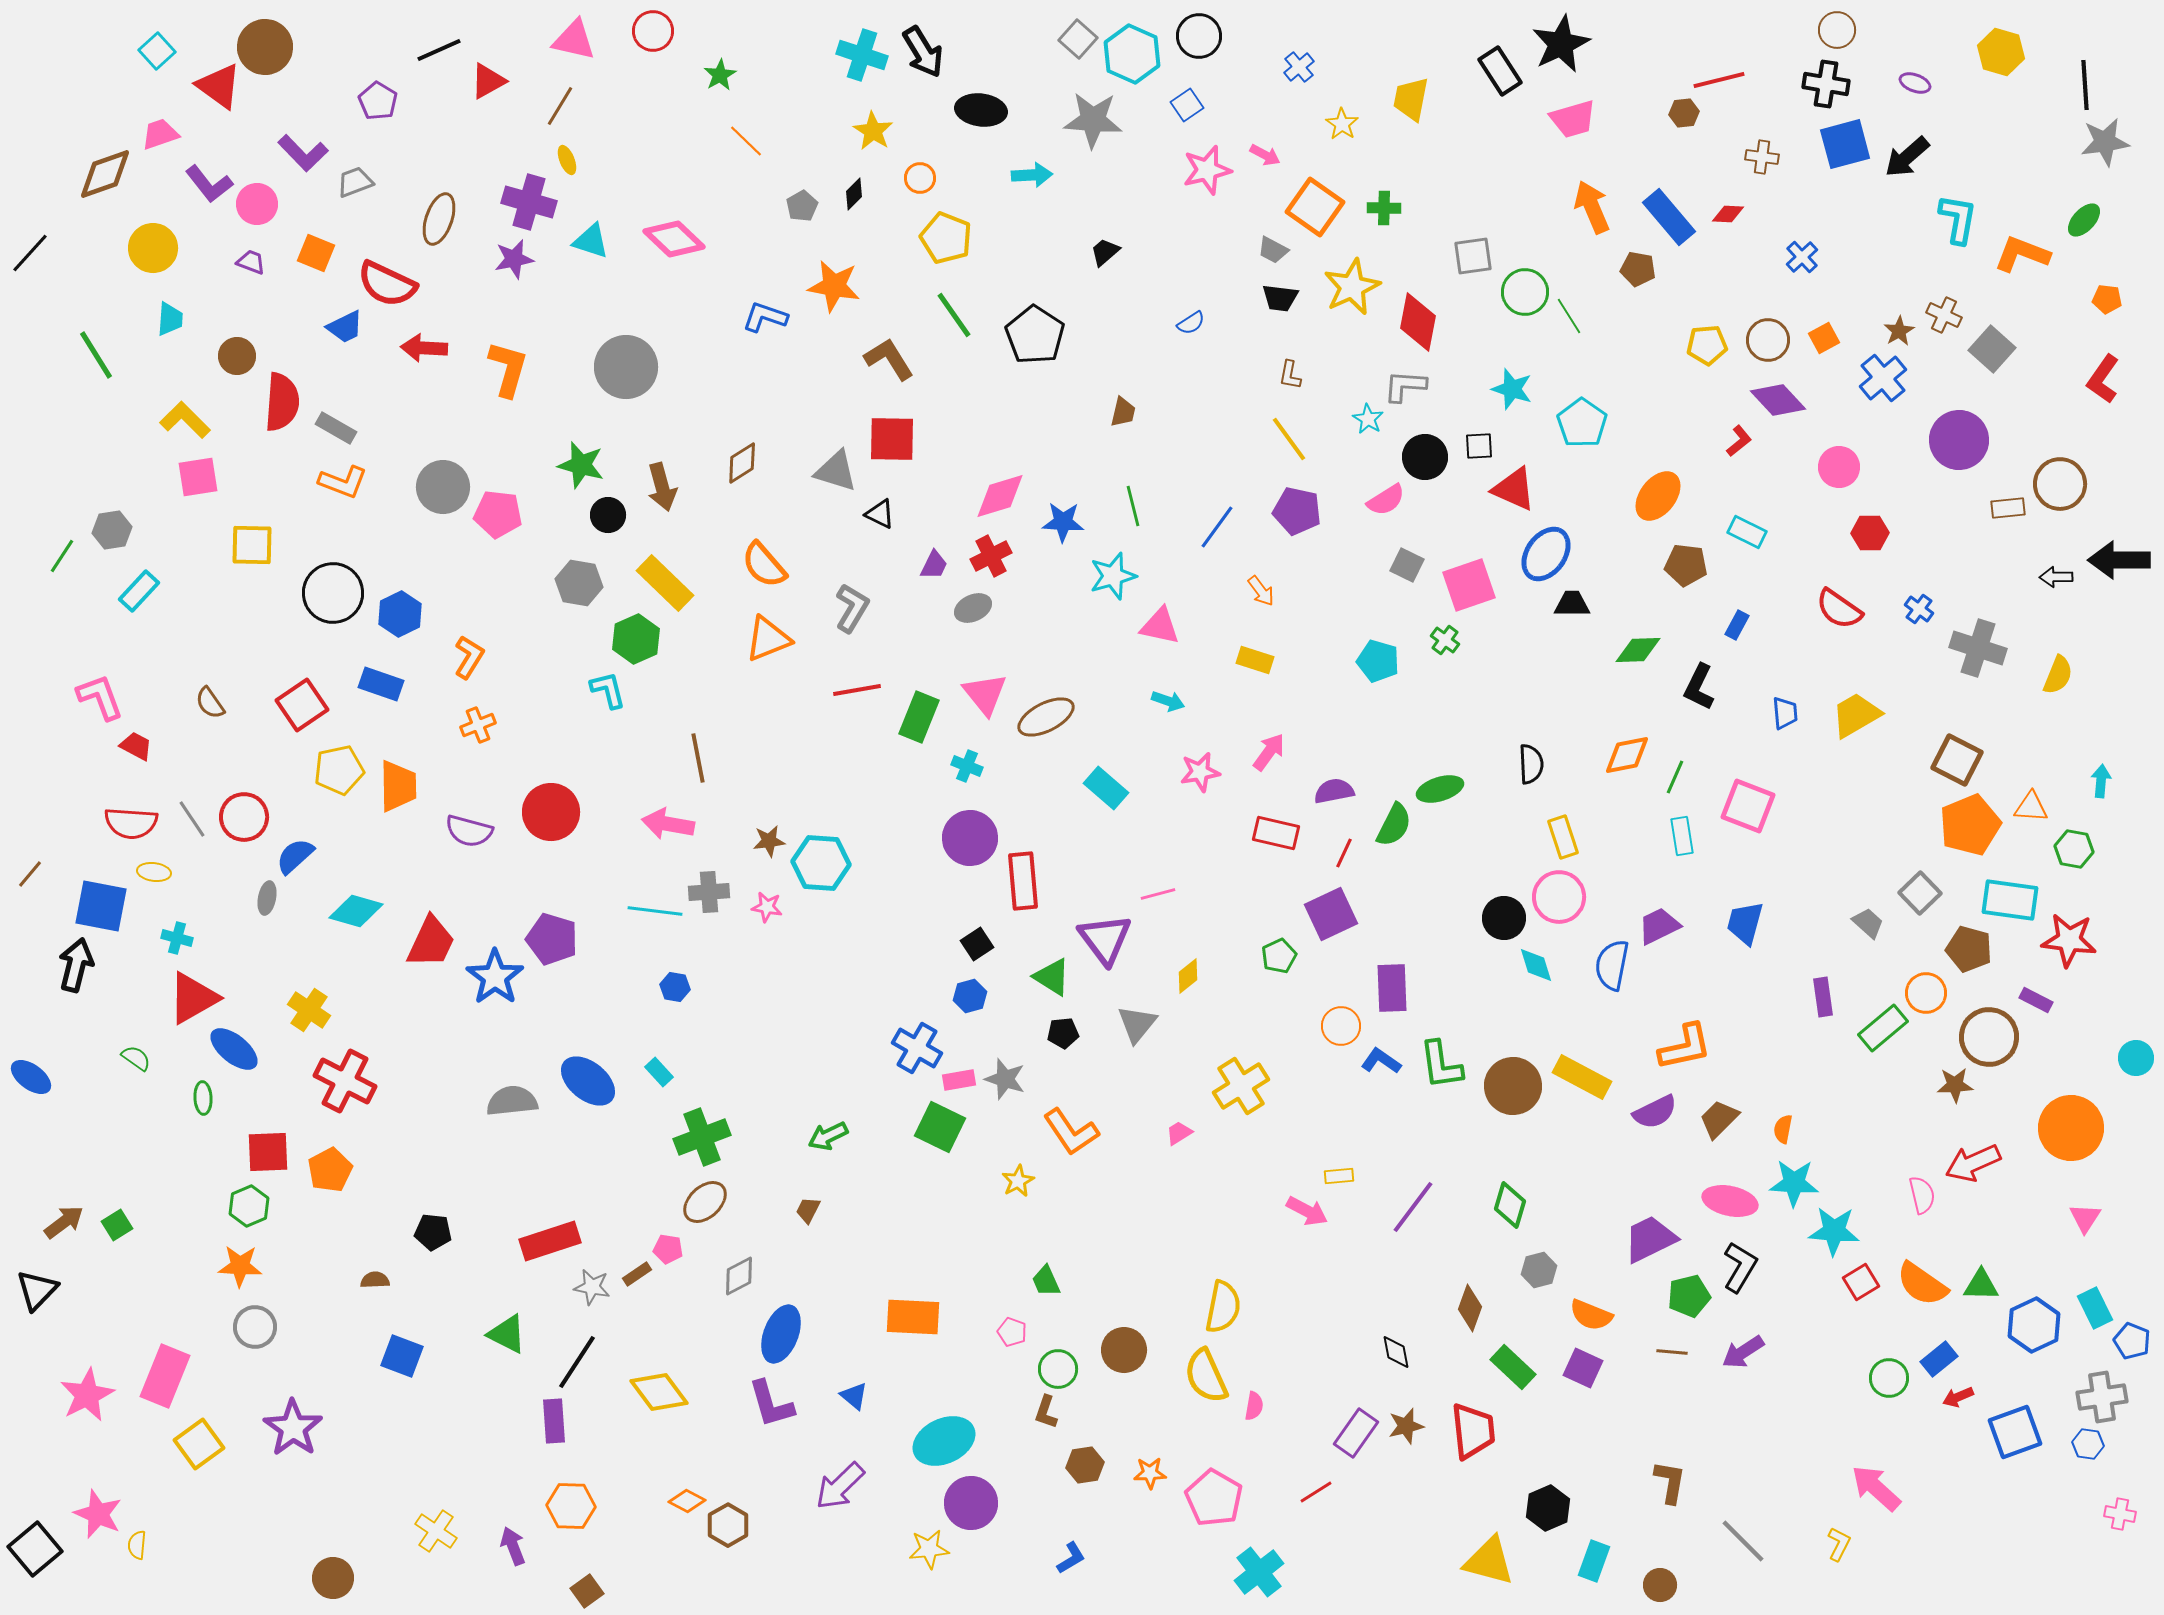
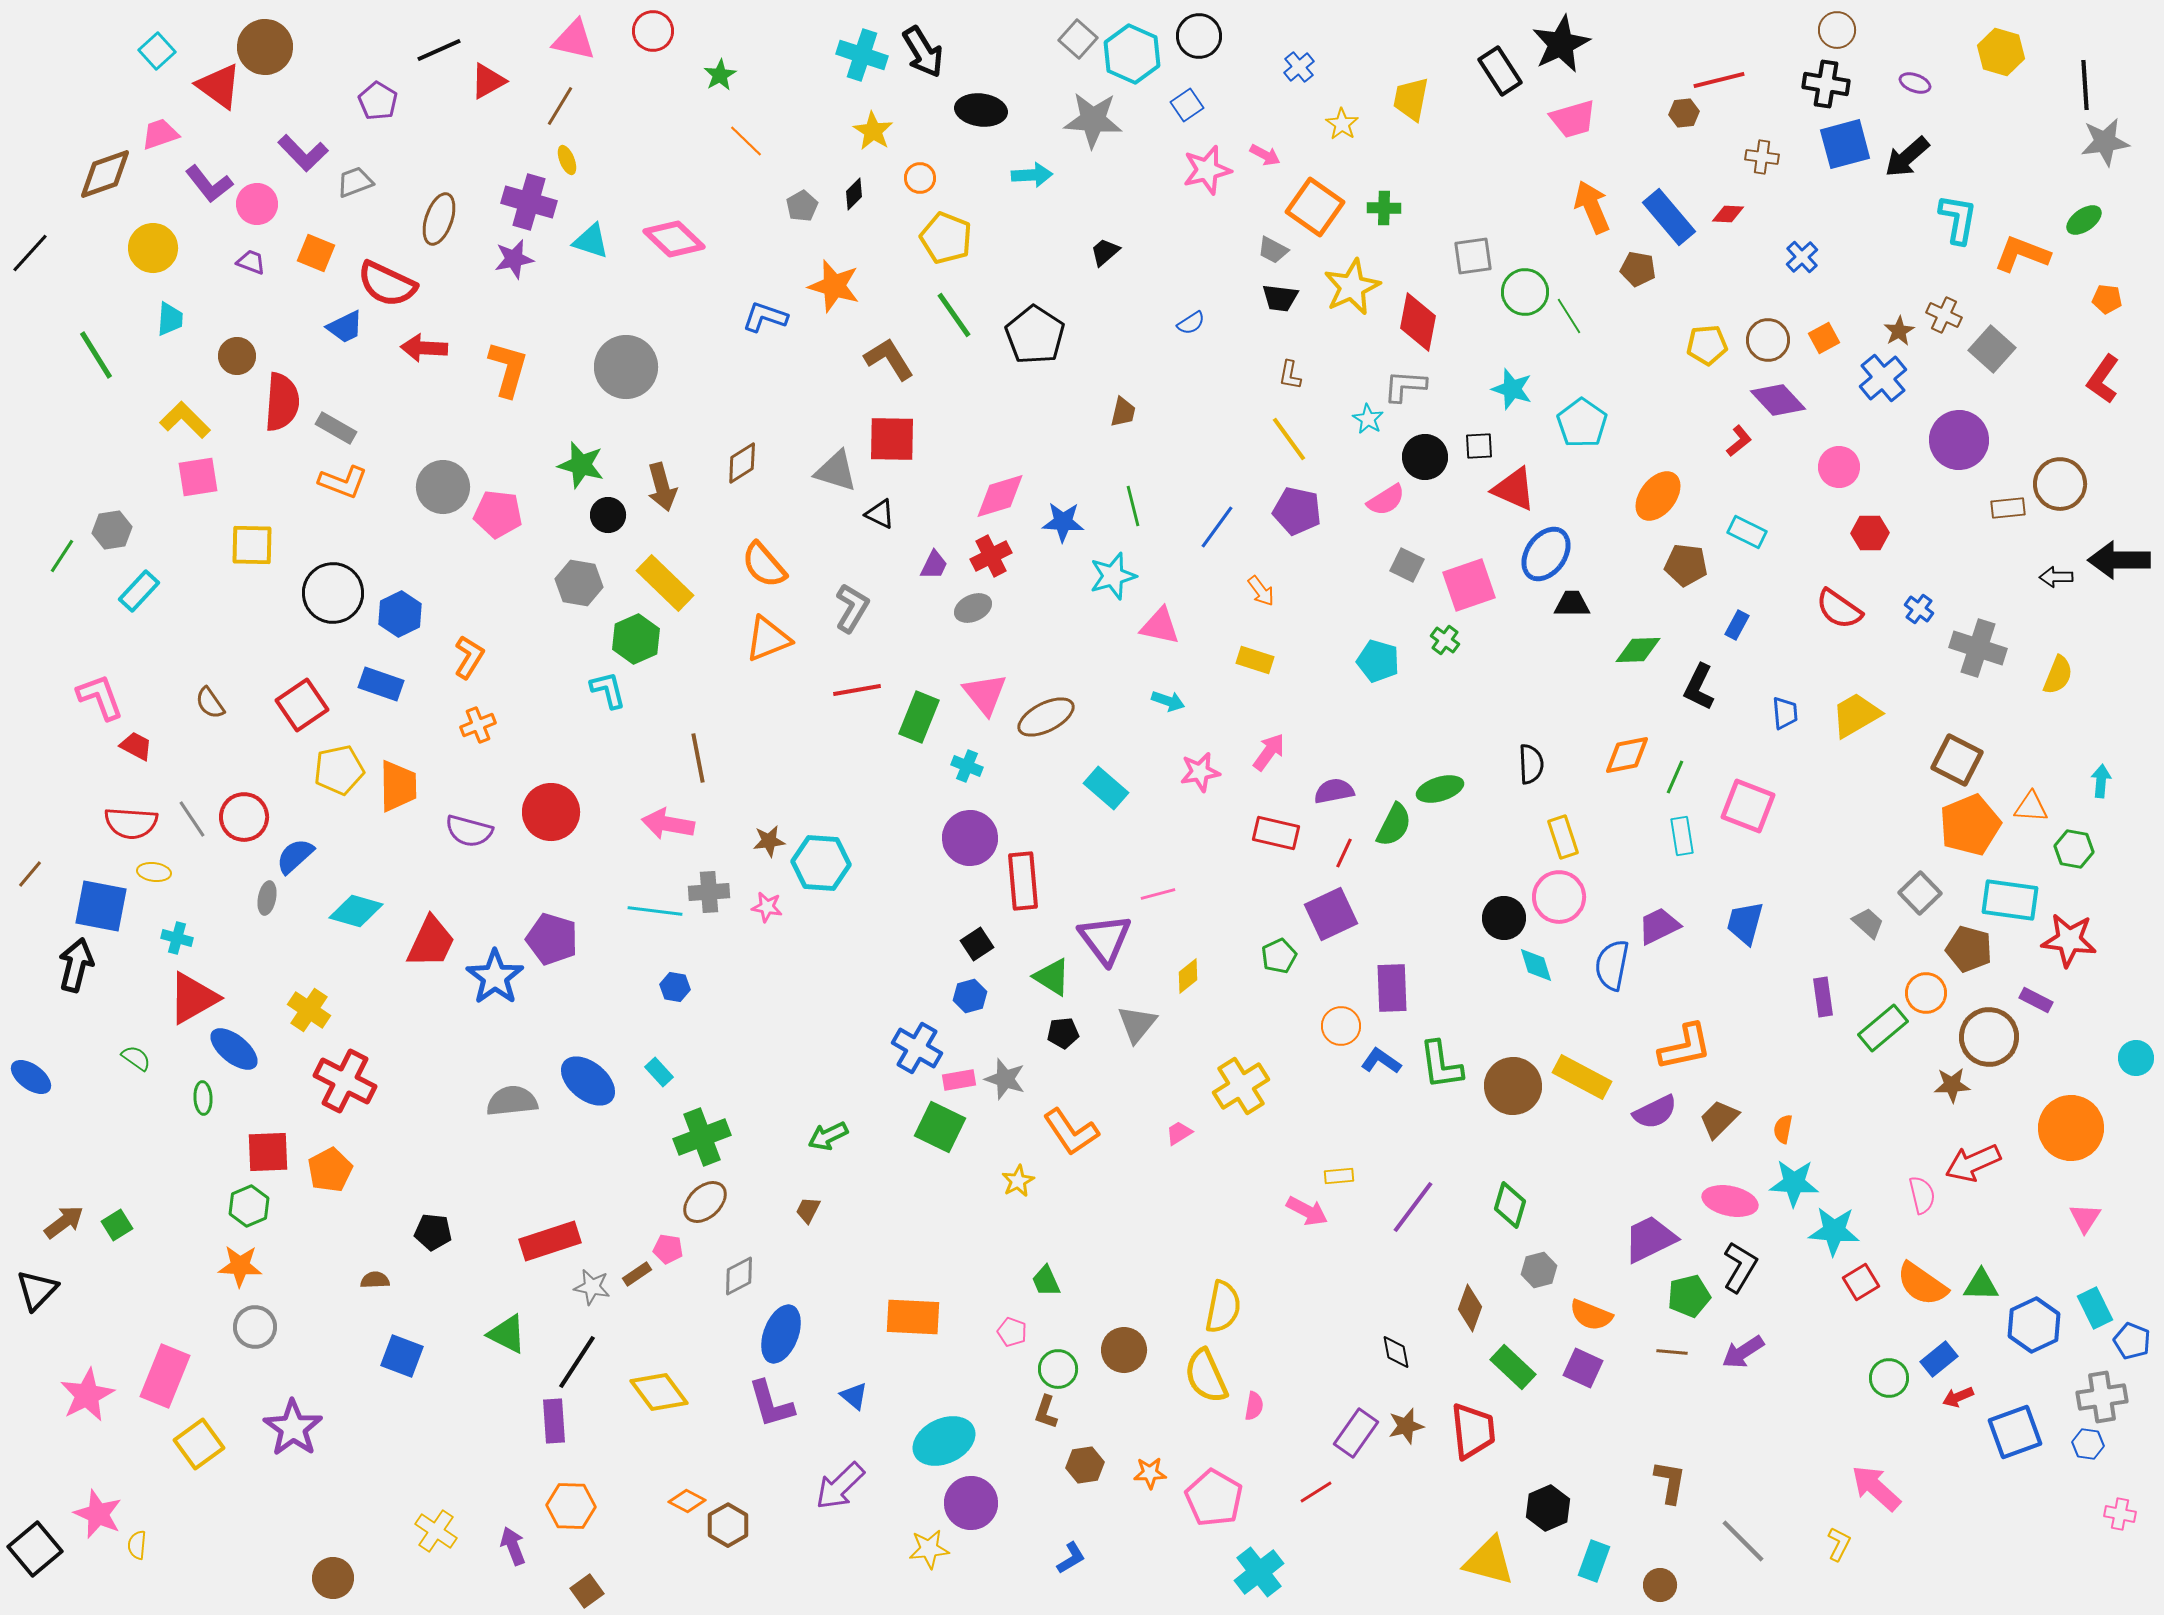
green ellipse at (2084, 220): rotated 12 degrees clockwise
orange star at (834, 286): rotated 6 degrees clockwise
brown star at (1955, 1085): moved 3 px left
